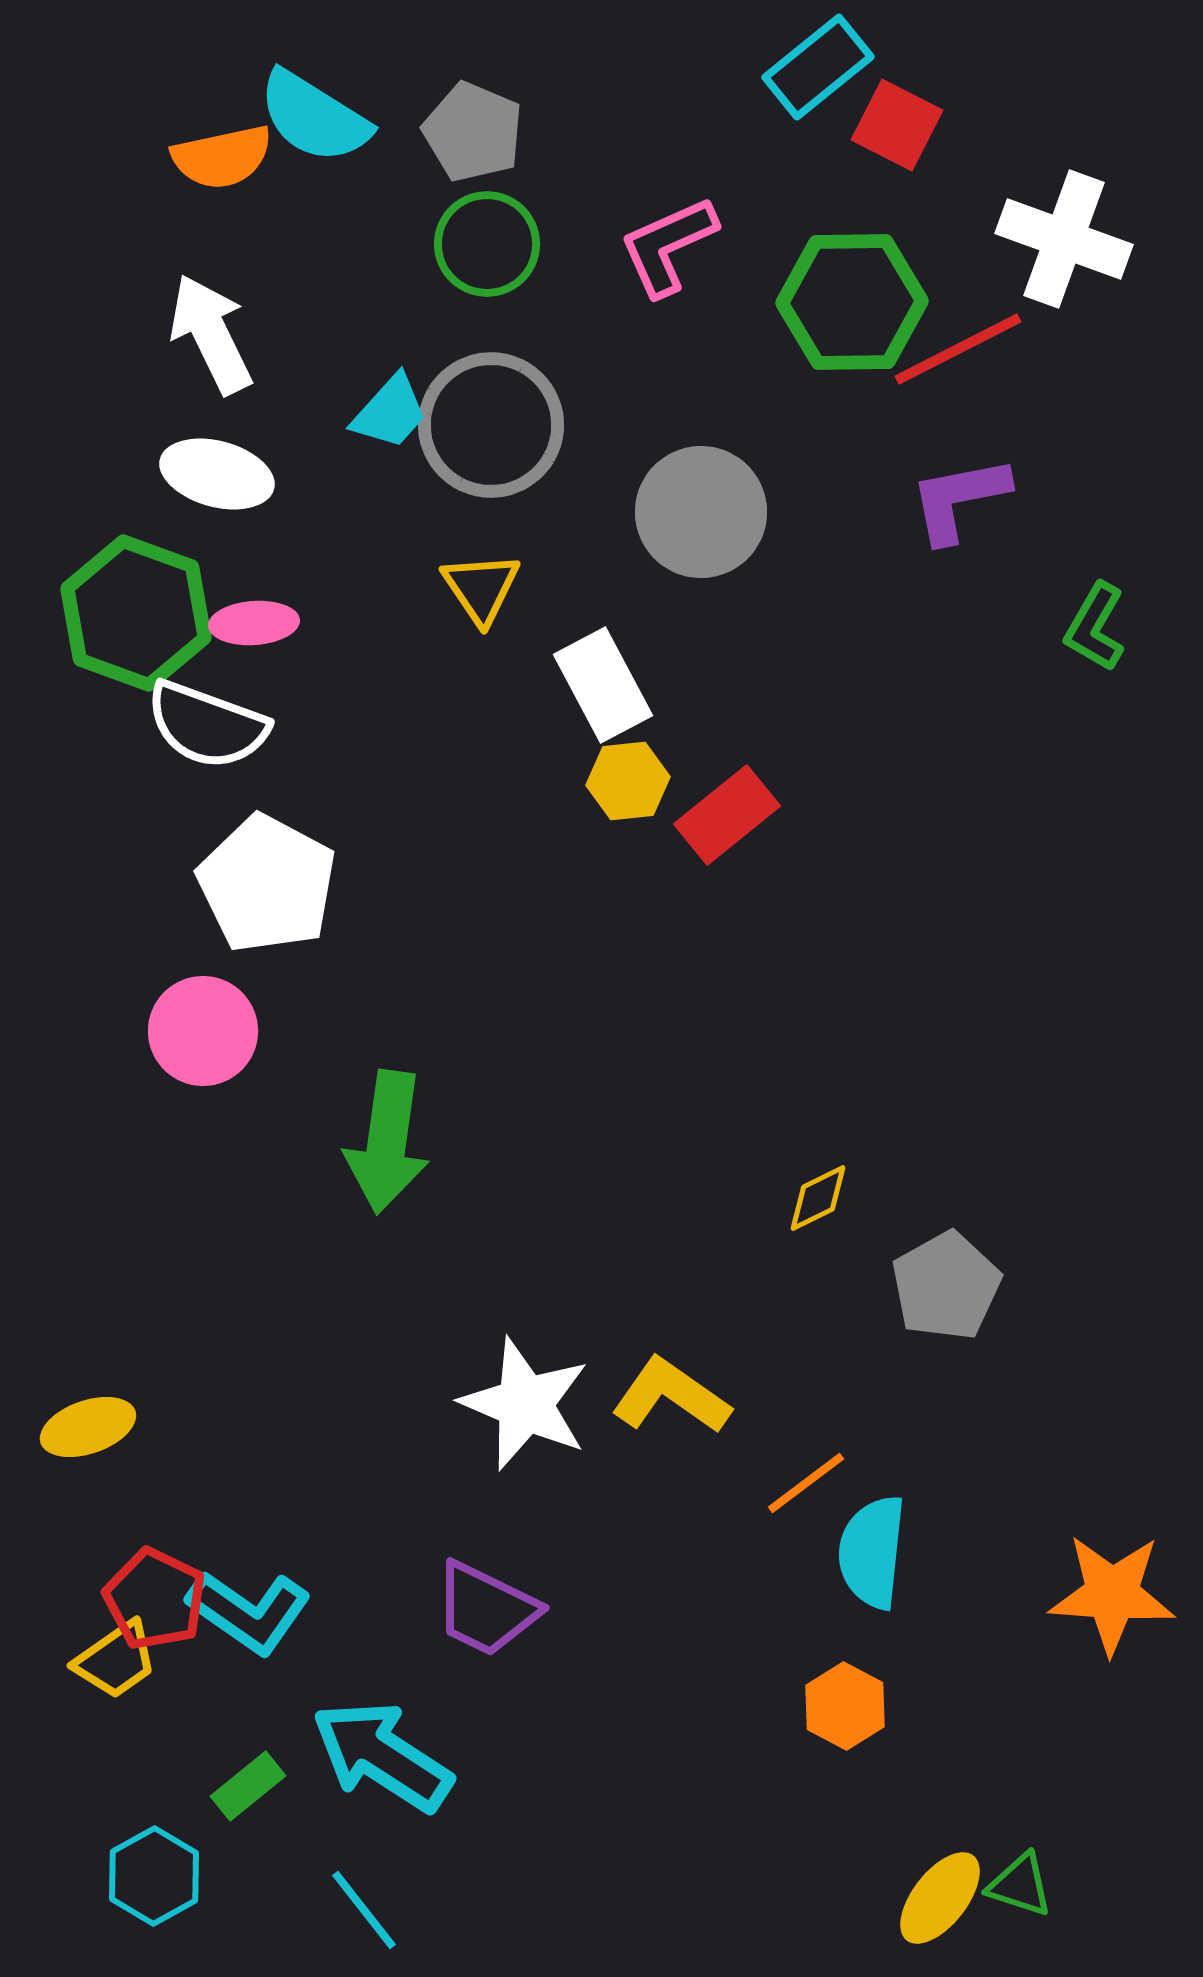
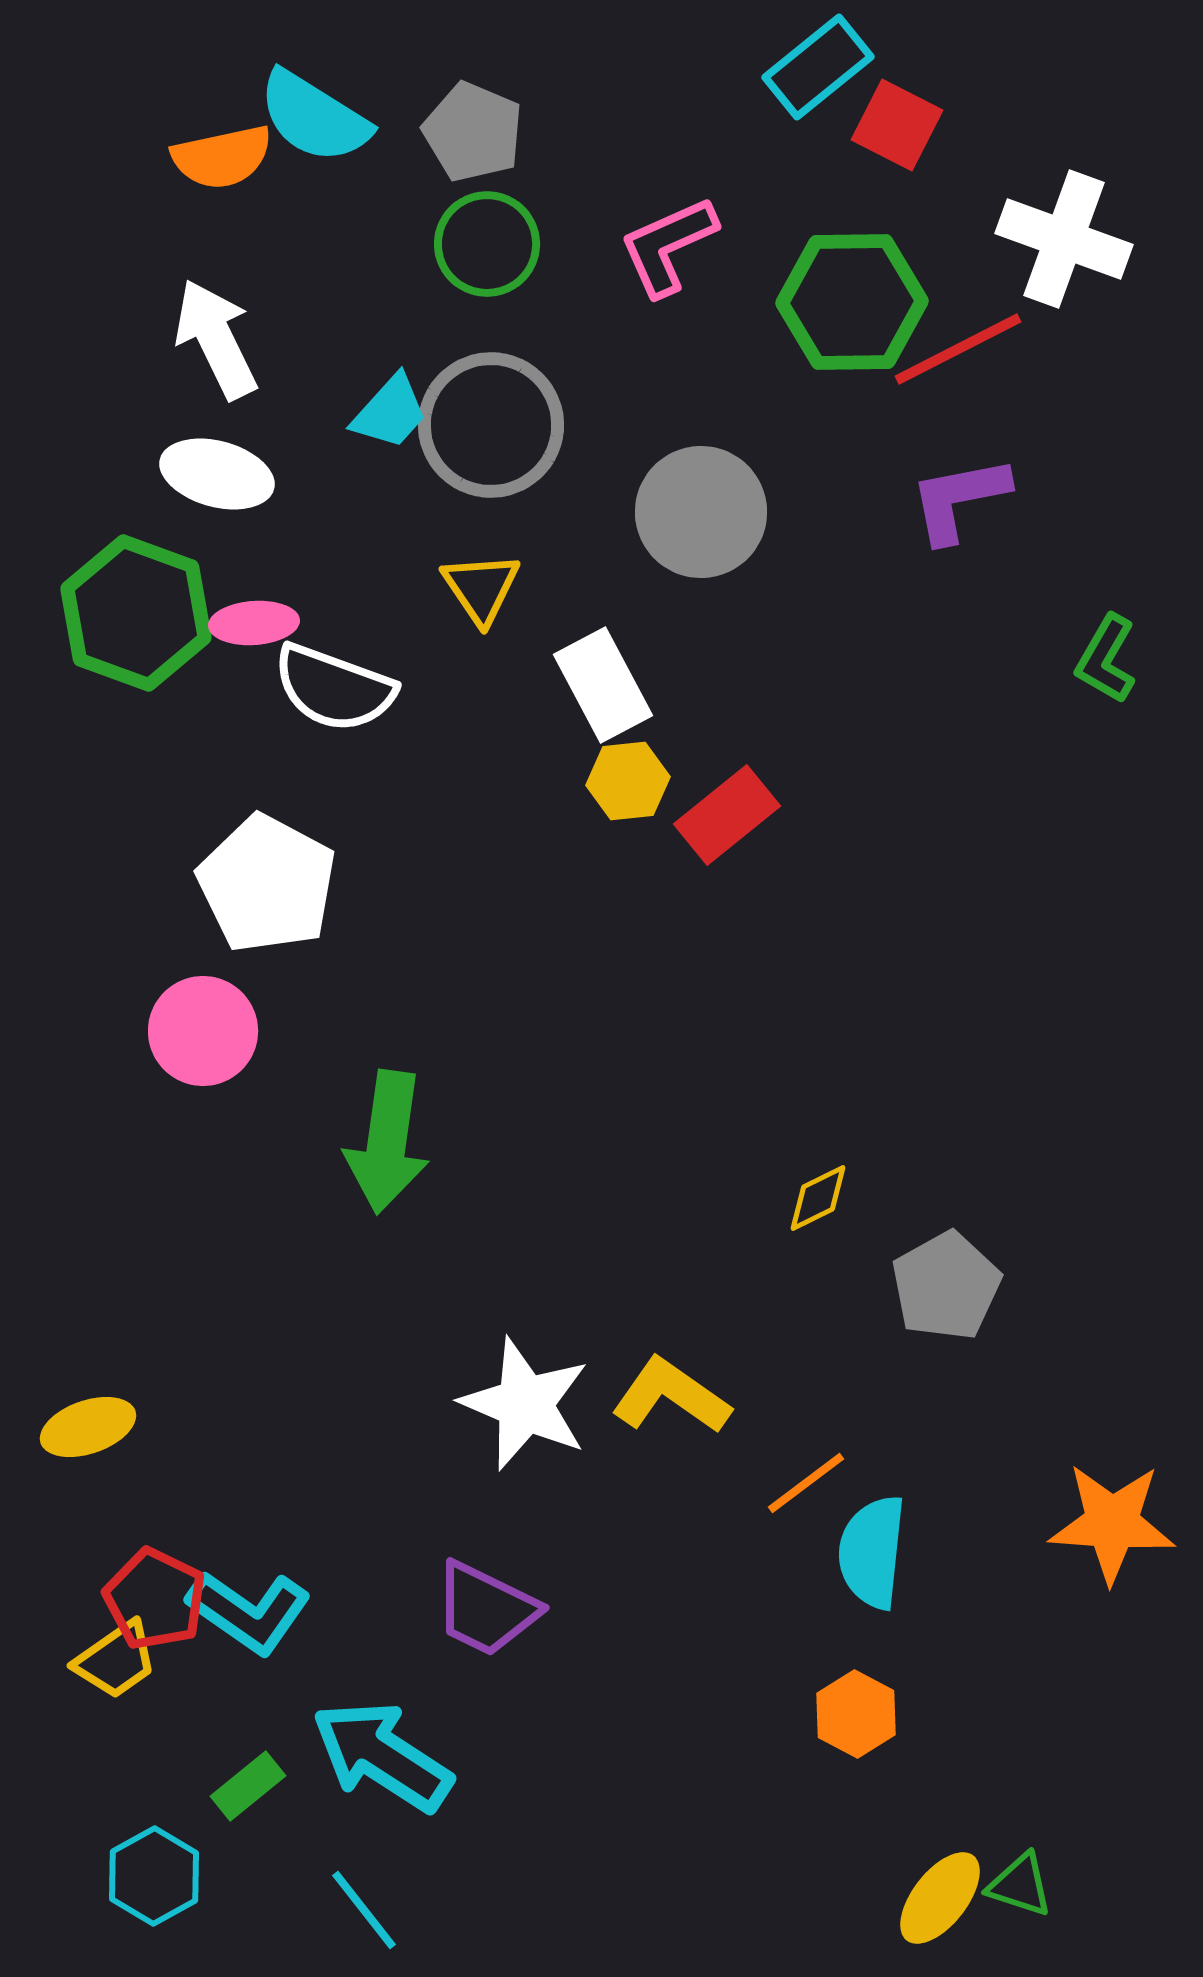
white arrow at (211, 334): moved 5 px right, 5 px down
green L-shape at (1095, 627): moved 11 px right, 32 px down
white semicircle at (207, 725): moved 127 px right, 37 px up
orange star at (1112, 1594): moved 71 px up
orange hexagon at (845, 1706): moved 11 px right, 8 px down
